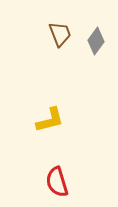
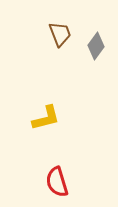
gray diamond: moved 5 px down
yellow L-shape: moved 4 px left, 2 px up
